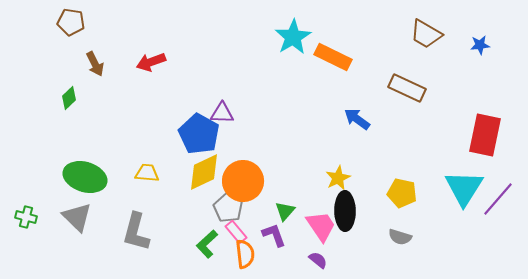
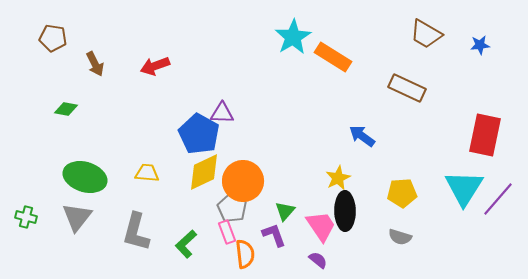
brown pentagon: moved 18 px left, 16 px down
orange rectangle: rotated 6 degrees clockwise
red arrow: moved 4 px right, 4 px down
green diamond: moved 3 px left, 11 px down; rotated 55 degrees clockwise
blue arrow: moved 5 px right, 17 px down
yellow pentagon: rotated 16 degrees counterclockwise
gray pentagon: moved 4 px right
gray triangle: rotated 24 degrees clockwise
pink rectangle: moved 9 px left; rotated 20 degrees clockwise
green L-shape: moved 21 px left
